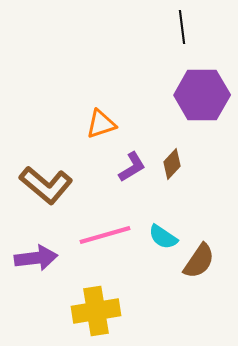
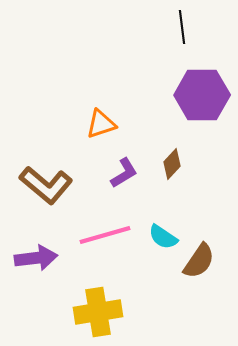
purple L-shape: moved 8 px left, 6 px down
yellow cross: moved 2 px right, 1 px down
